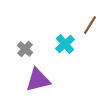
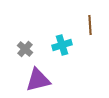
brown line: rotated 36 degrees counterclockwise
cyan cross: moved 3 px left, 1 px down; rotated 24 degrees clockwise
